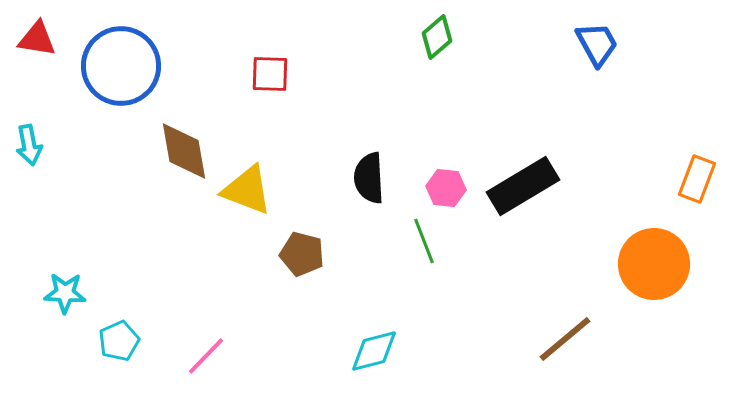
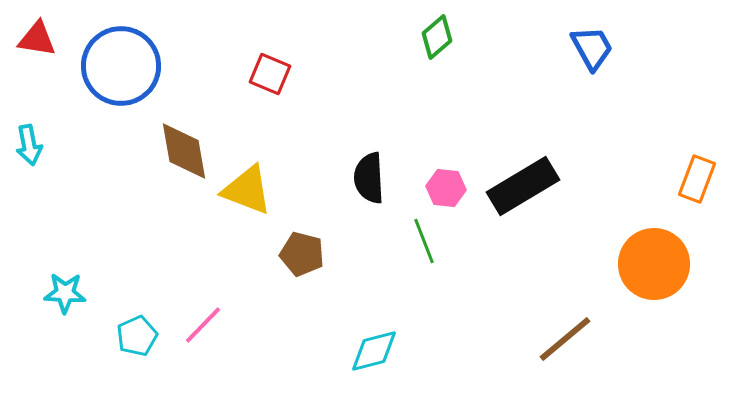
blue trapezoid: moved 5 px left, 4 px down
red square: rotated 21 degrees clockwise
cyan pentagon: moved 18 px right, 5 px up
pink line: moved 3 px left, 31 px up
